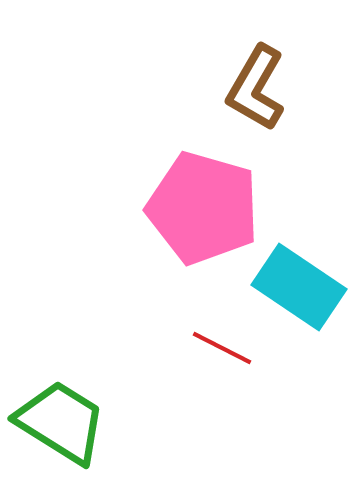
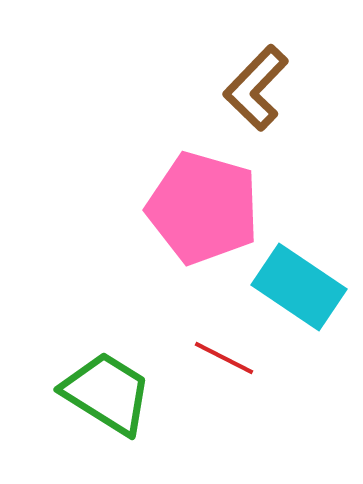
brown L-shape: rotated 14 degrees clockwise
red line: moved 2 px right, 10 px down
green trapezoid: moved 46 px right, 29 px up
